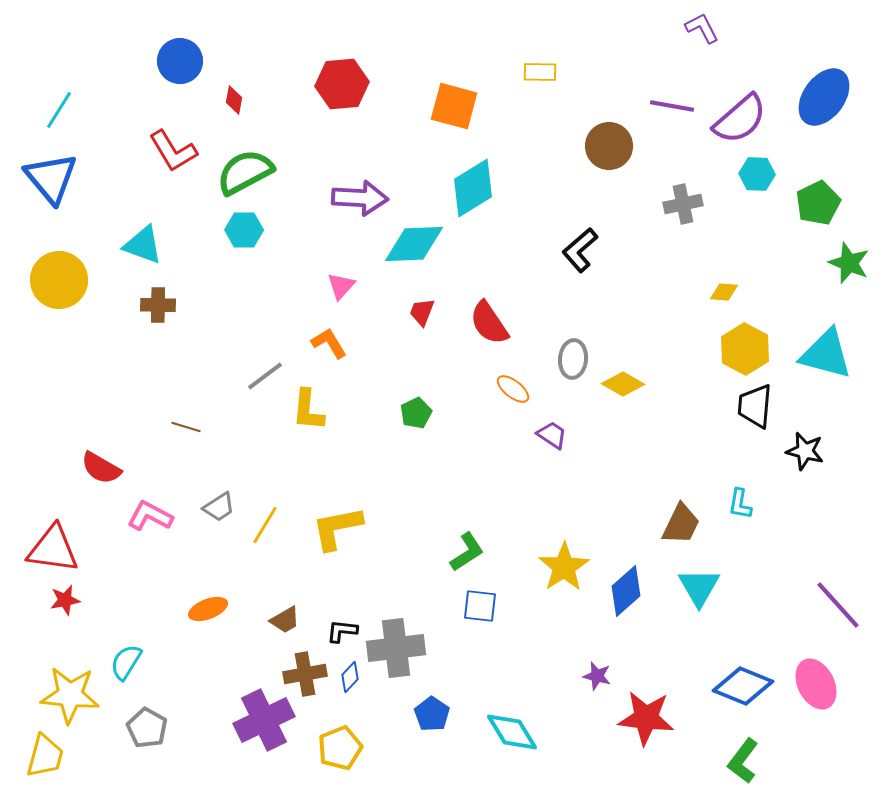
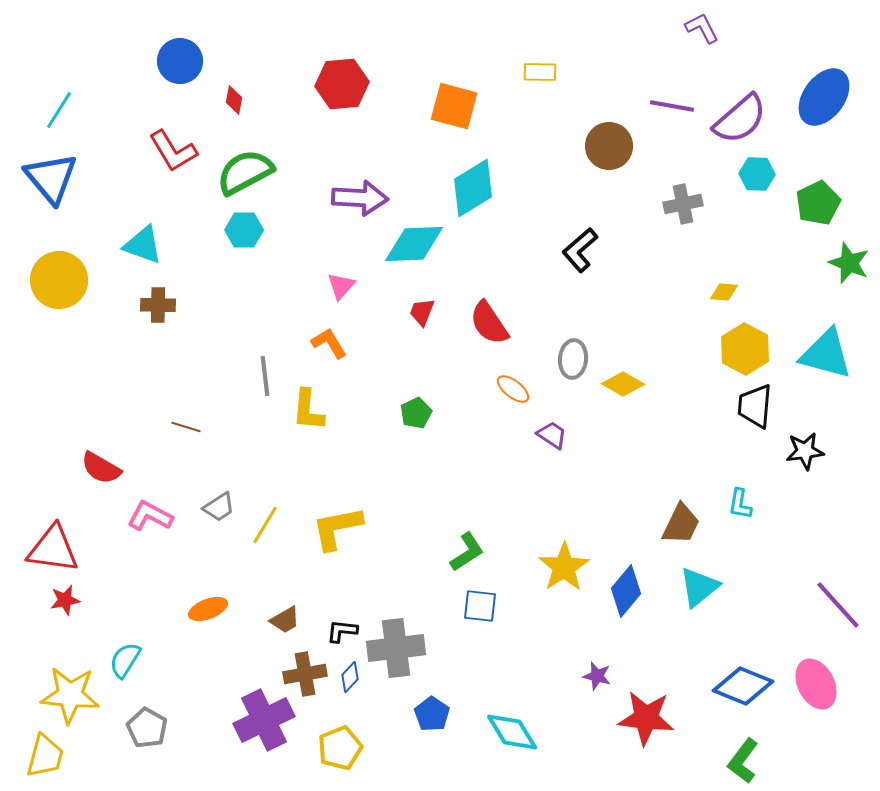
gray line at (265, 376): rotated 60 degrees counterclockwise
black star at (805, 451): rotated 21 degrees counterclockwise
cyan triangle at (699, 587): rotated 21 degrees clockwise
blue diamond at (626, 591): rotated 9 degrees counterclockwise
cyan semicircle at (126, 662): moved 1 px left, 2 px up
